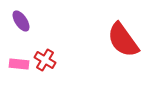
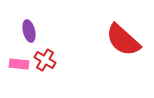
purple ellipse: moved 8 px right, 10 px down; rotated 20 degrees clockwise
red semicircle: rotated 12 degrees counterclockwise
